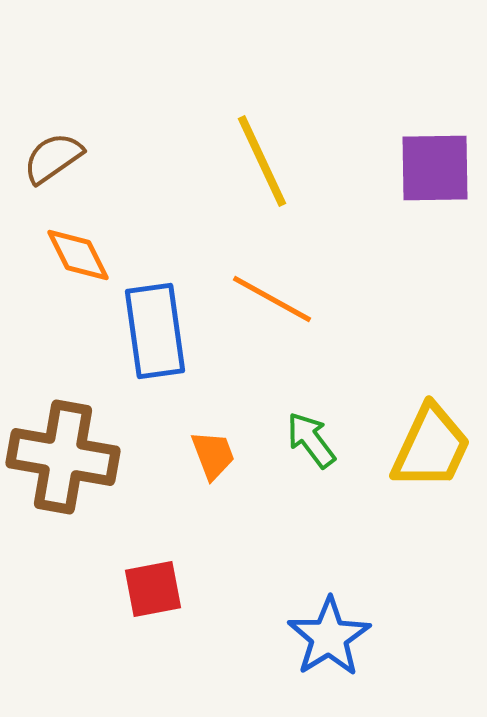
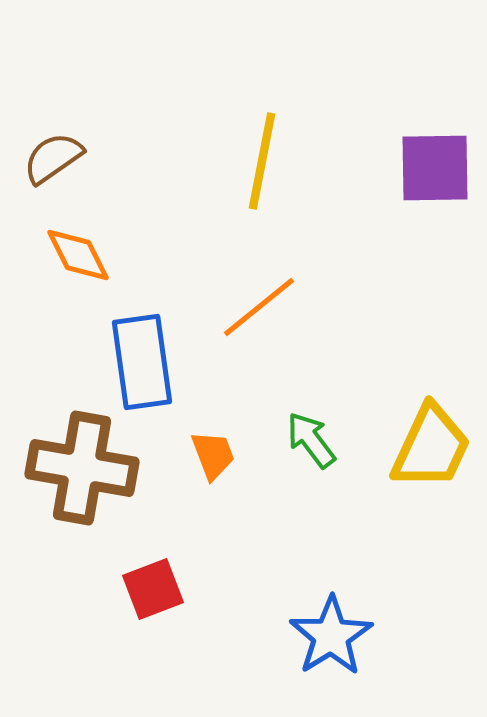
yellow line: rotated 36 degrees clockwise
orange line: moved 13 px left, 8 px down; rotated 68 degrees counterclockwise
blue rectangle: moved 13 px left, 31 px down
brown cross: moved 19 px right, 11 px down
red square: rotated 10 degrees counterclockwise
blue star: moved 2 px right, 1 px up
